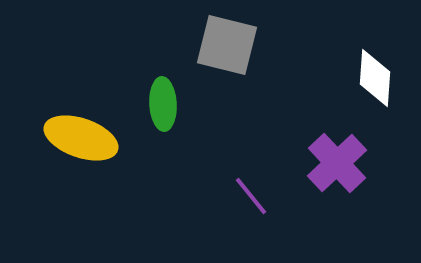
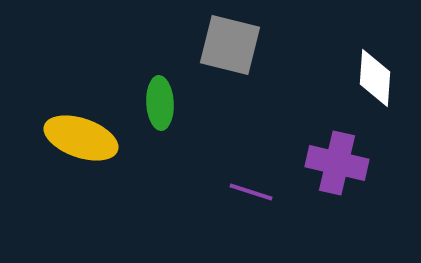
gray square: moved 3 px right
green ellipse: moved 3 px left, 1 px up
purple cross: rotated 34 degrees counterclockwise
purple line: moved 4 px up; rotated 33 degrees counterclockwise
